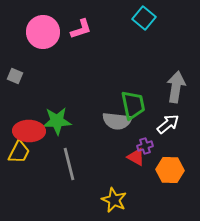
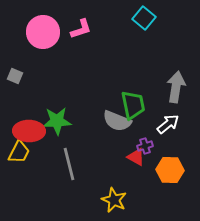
gray semicircle: rotated 16 degrees clockwise
